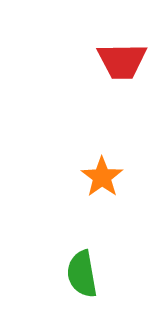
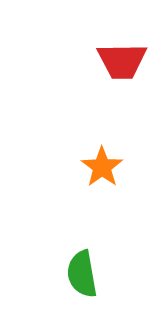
orange star: moved 10 px up
